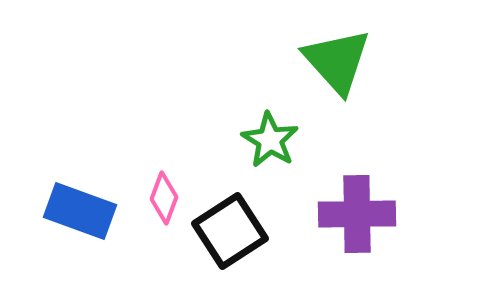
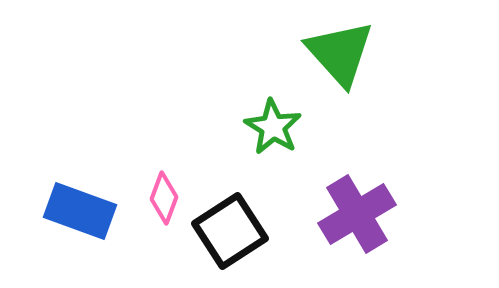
green triangle: moved 3 px right, 8 px up
green star: moved 3 px right, 13 px up
purple cross: rotated 30 degrees counterclockwise
